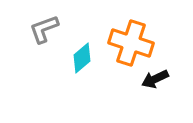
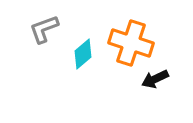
cyan diamond: moved 1 px right, 4 px up
